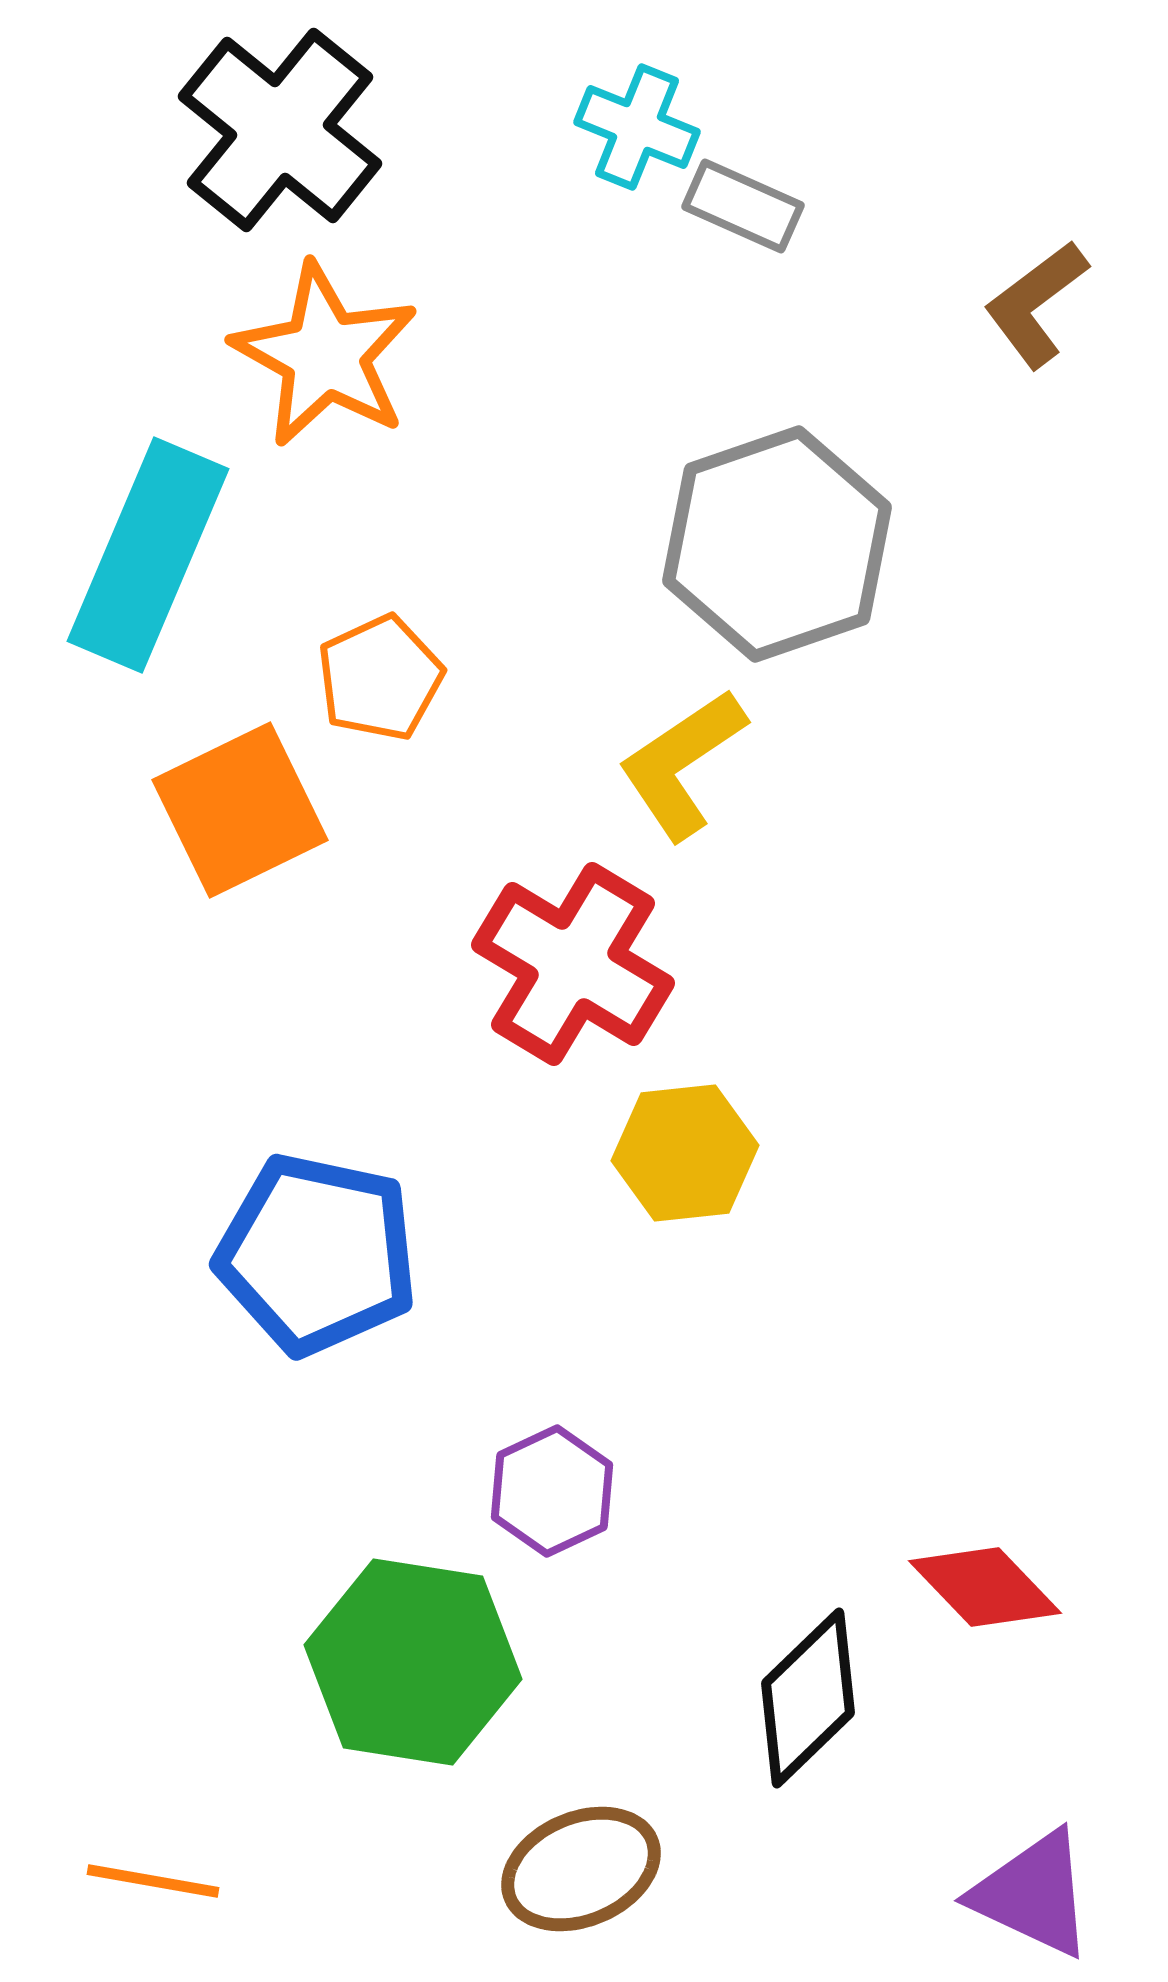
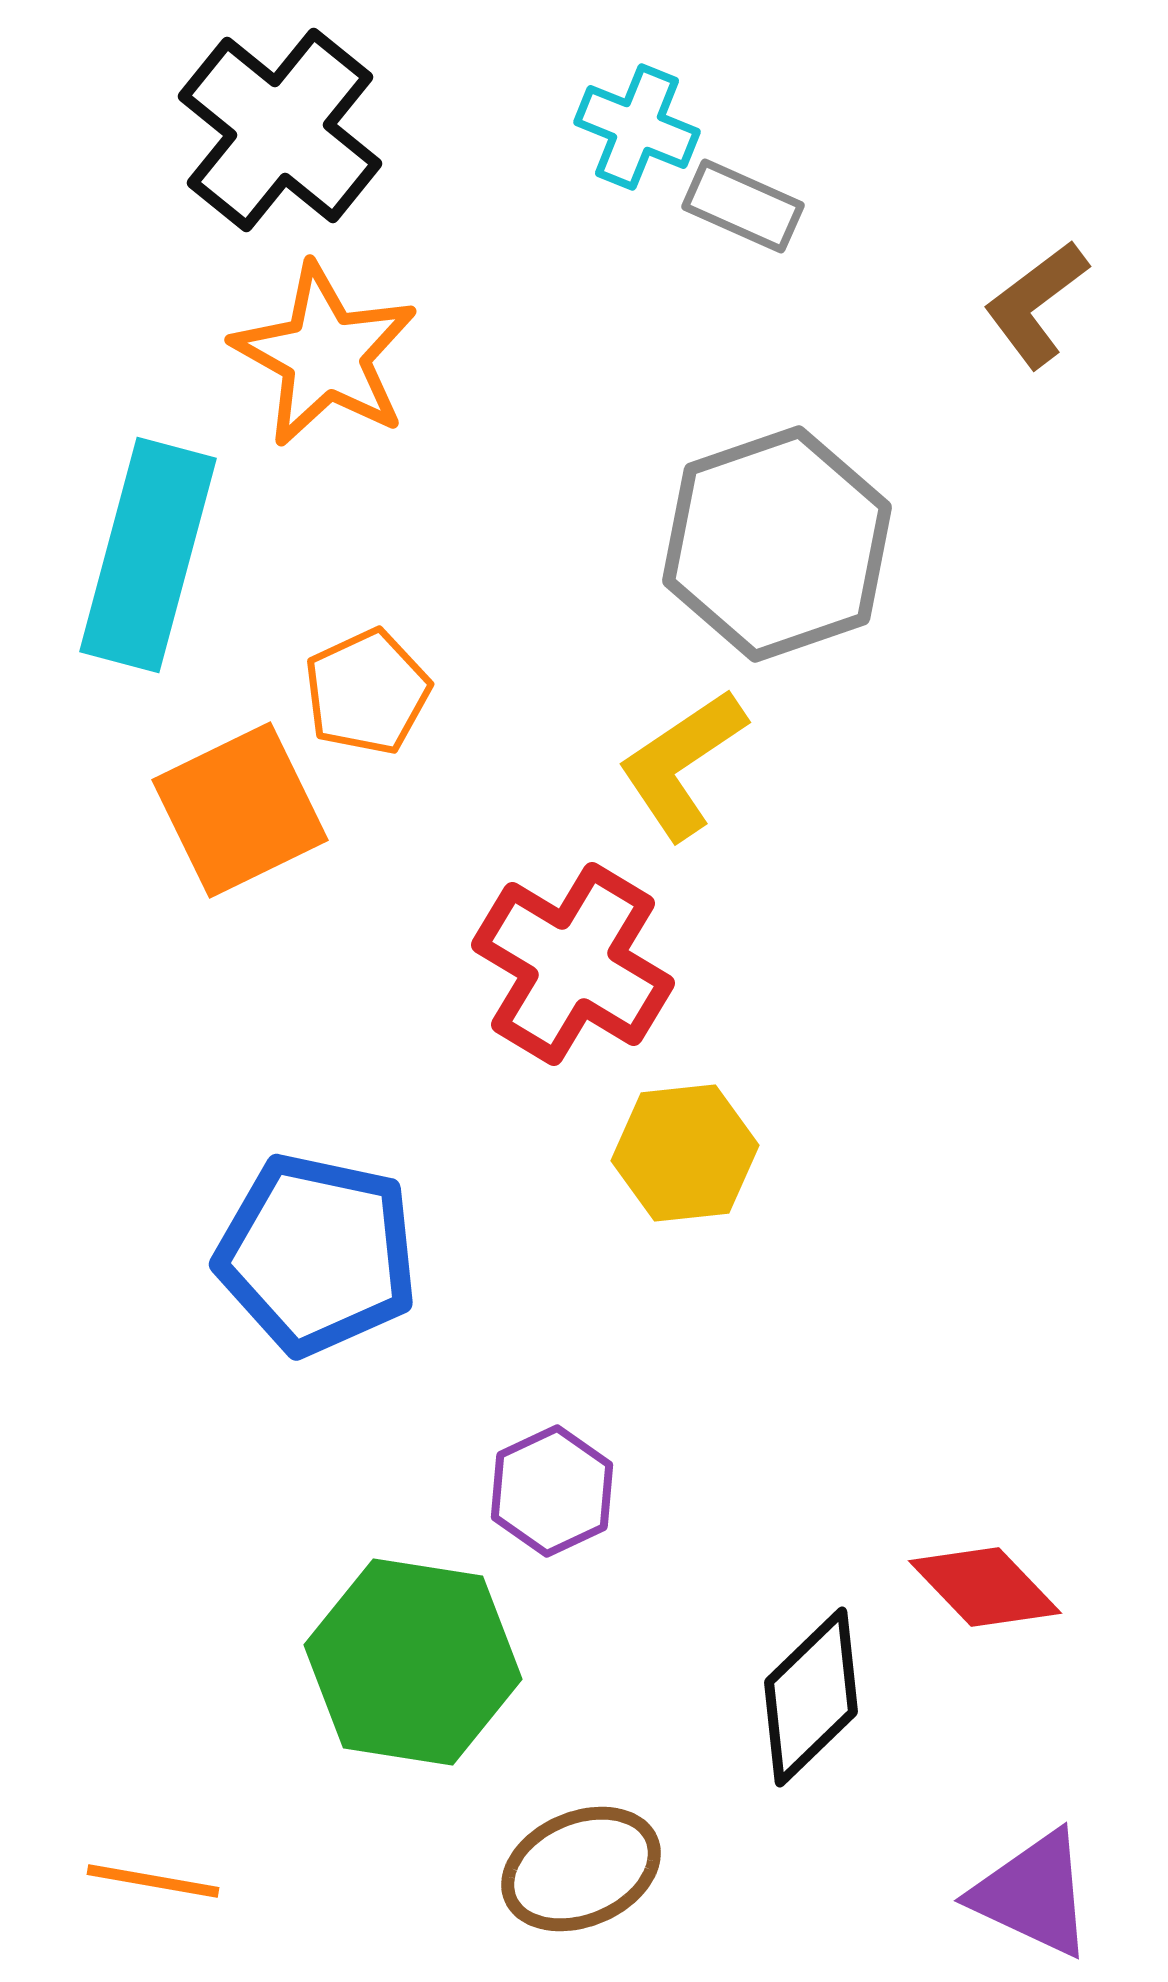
cyan rectangle: rotated 8 degrees counterclockwise
orange pentagon: moved 13 px left, 14 px down
black diamond: moved 3 px right, 1 px up
